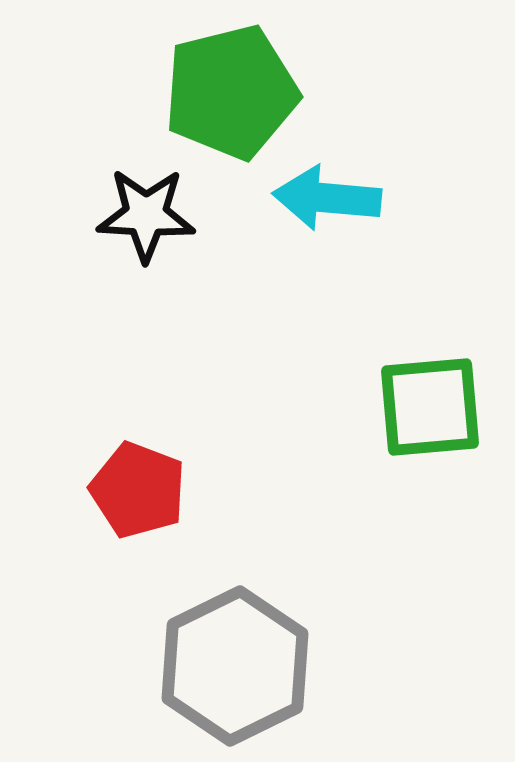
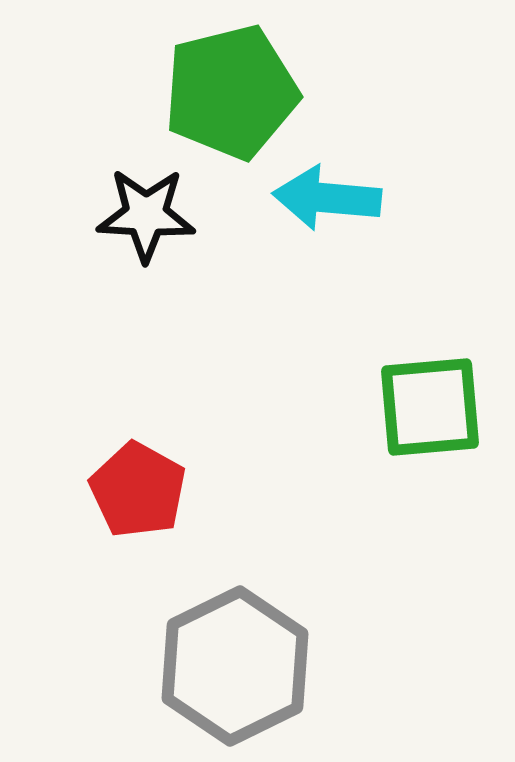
red pentagon: rotated 8 degrees clockwise
